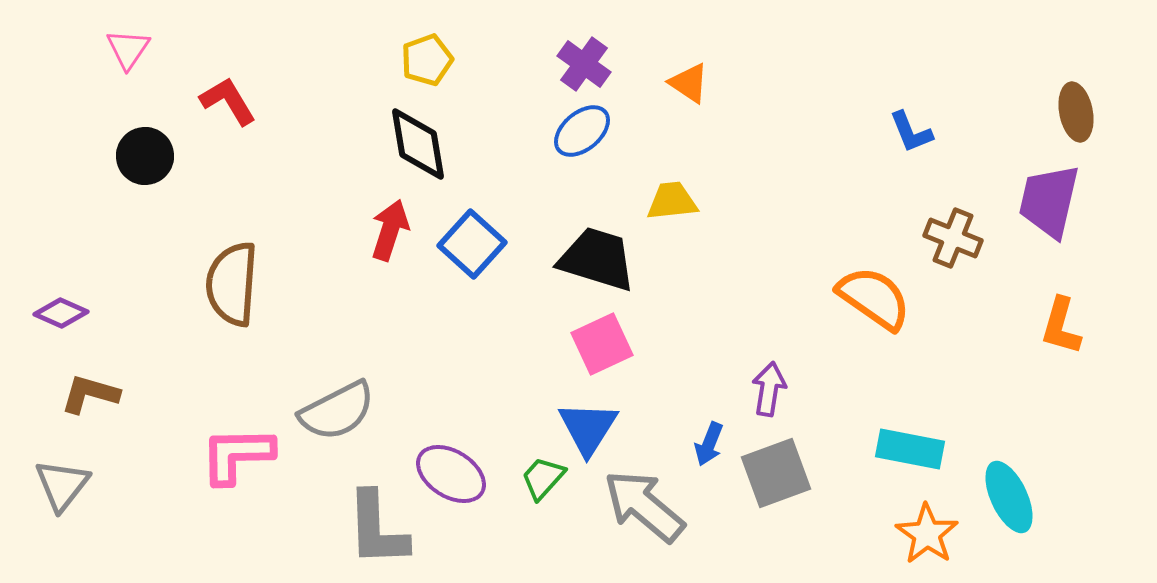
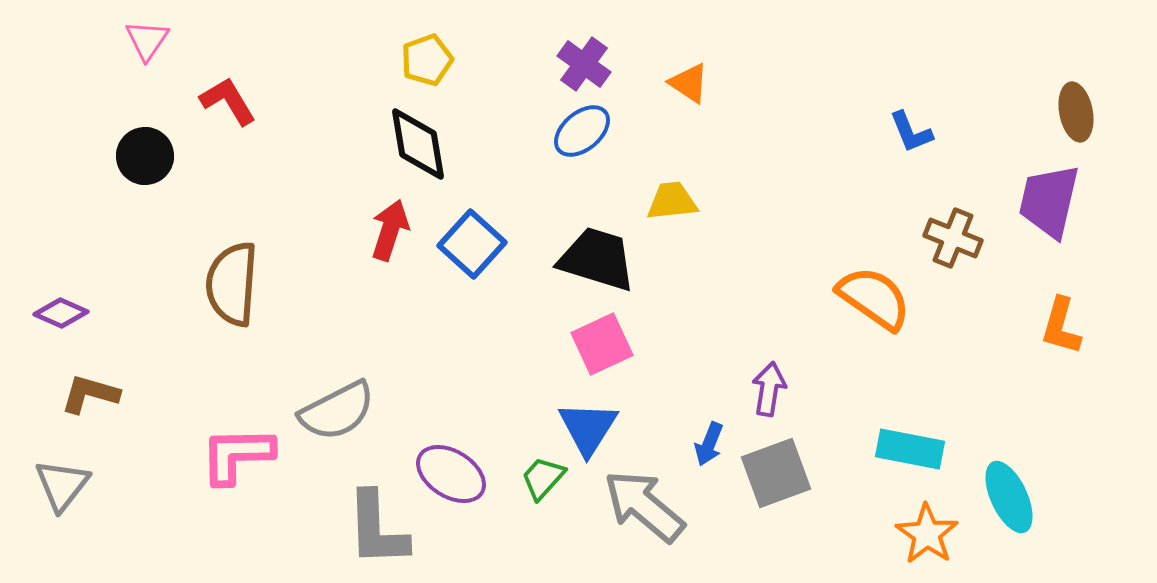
pink triangle: moved 19 px right, 9 px up
